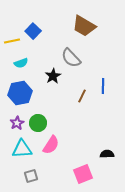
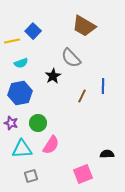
purple star: moved 6 px left; rotated 24 degrees counterclockwise
